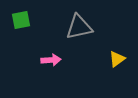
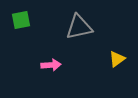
pink arrow: moved 5 px down
